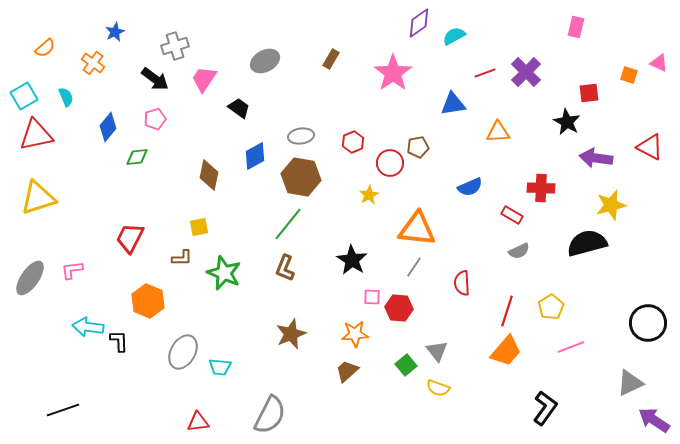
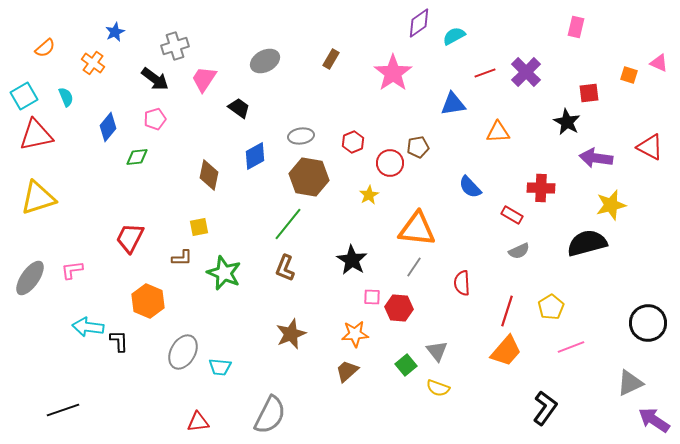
brown hexagon at (301, 177): moved 8 px right
blue semicircle at (470, 187): rotated 70 degrees clockwise
